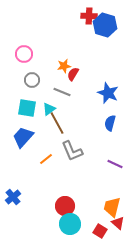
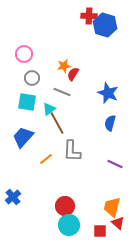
gray circle: moved 2 px up
cyan square: moved 6 px up
gray L-shape: rotated 25 degrees clockwise
cyan circle: moved 1 px left, 1 px down
red square: rotated 32 degrees counterclockwise
